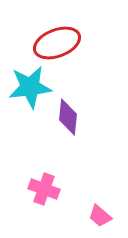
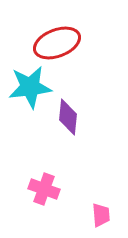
pink trapezoid: moved 1 px right, 1 px up; rotated 135 degrees counterclockwise
